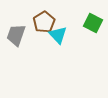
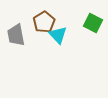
gray trapezoid: rotated 30 degrees counterclockwise
